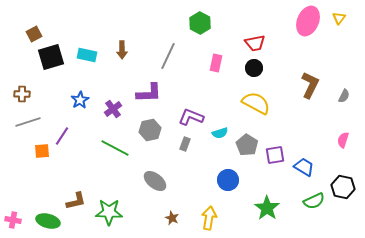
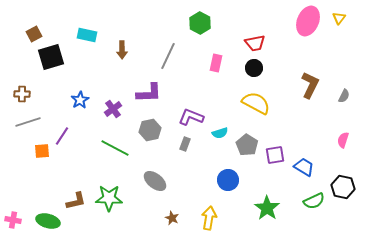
cyan rectangle at (87, 55): moved 20 px up
green star at (109, 212): moved 14 px up
